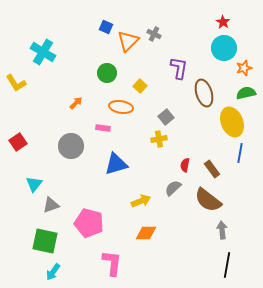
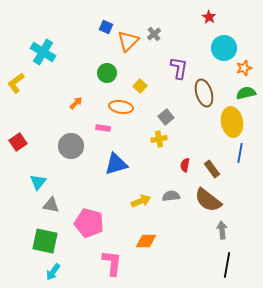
red star: moved 14 px left, 5 px up
gray cross: rotated 24 degrees clockwise
yellow L-shape: rotated 85 degrees clockwise
yellow ellipse: rotated 12 degrees clockwise
cyan triangle: moved 4 px right, 2 px up
gray semicircle: moved 2 px left, 8 px down; rotated 36 degrees clockwise
gray triangle: rotated 30 degrees clockwise
orange diamond: moved 8 px down
